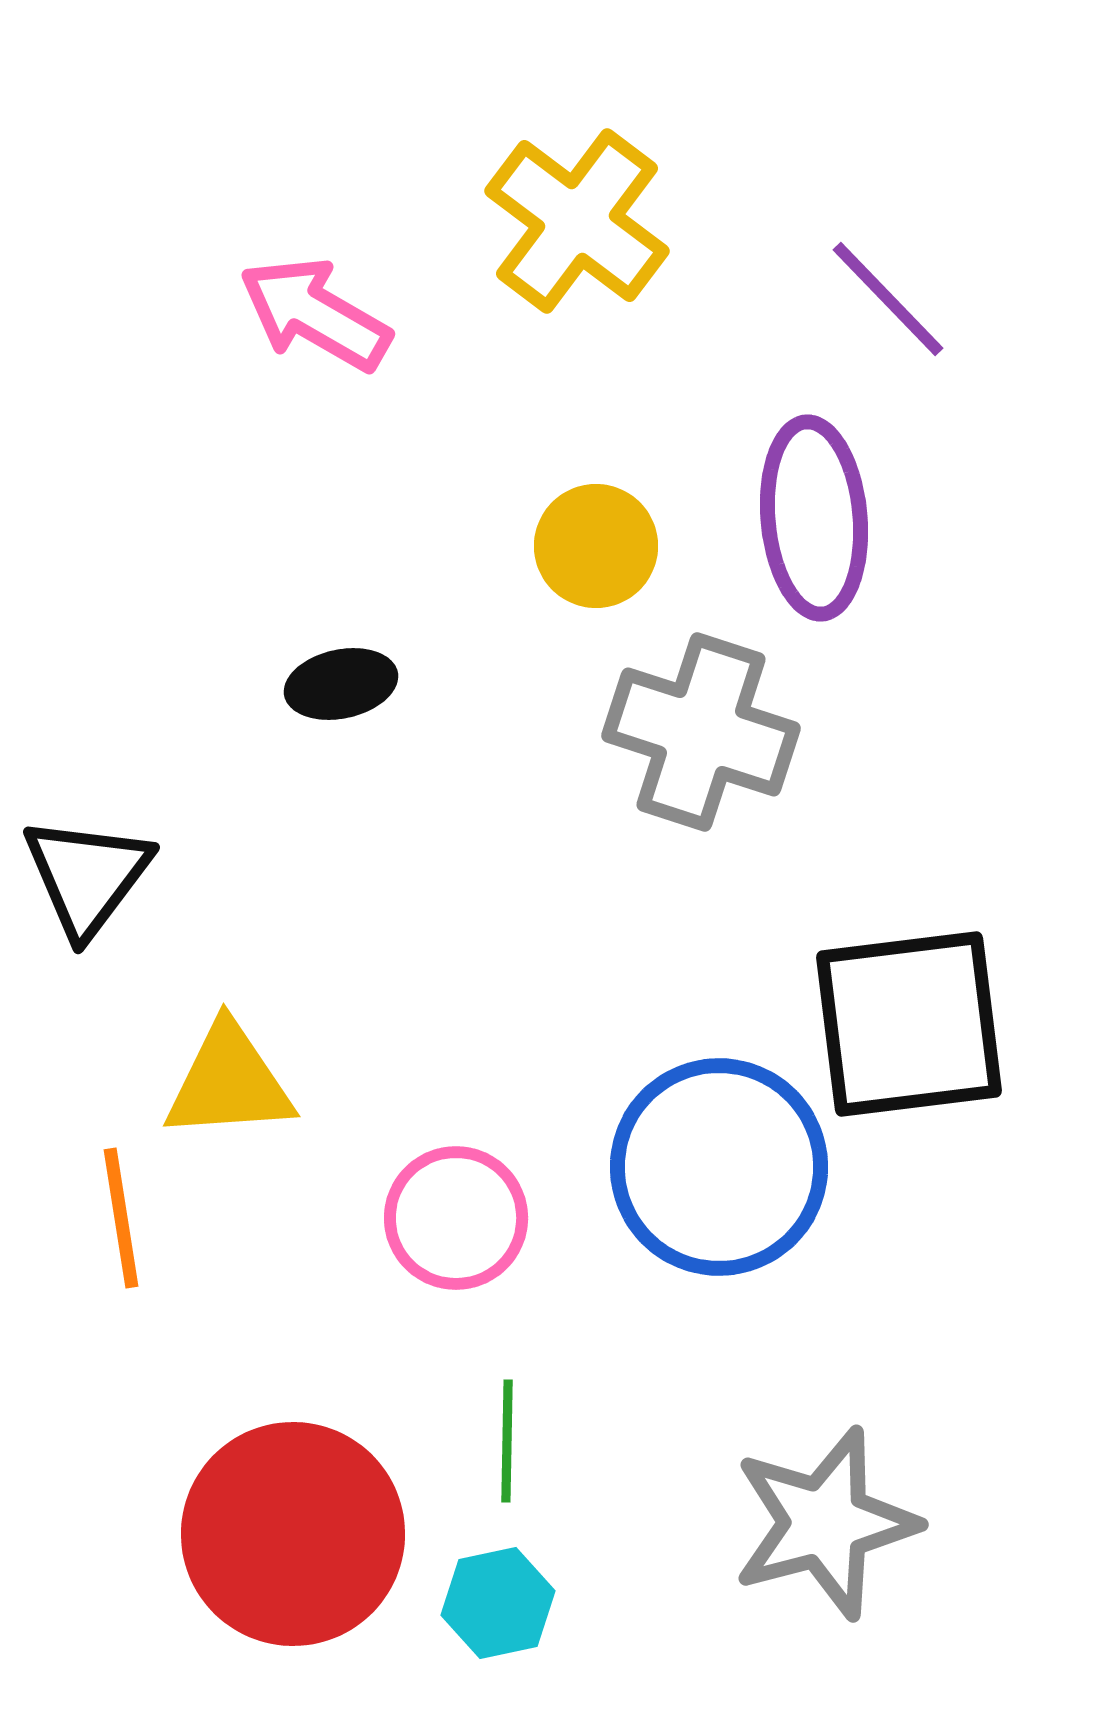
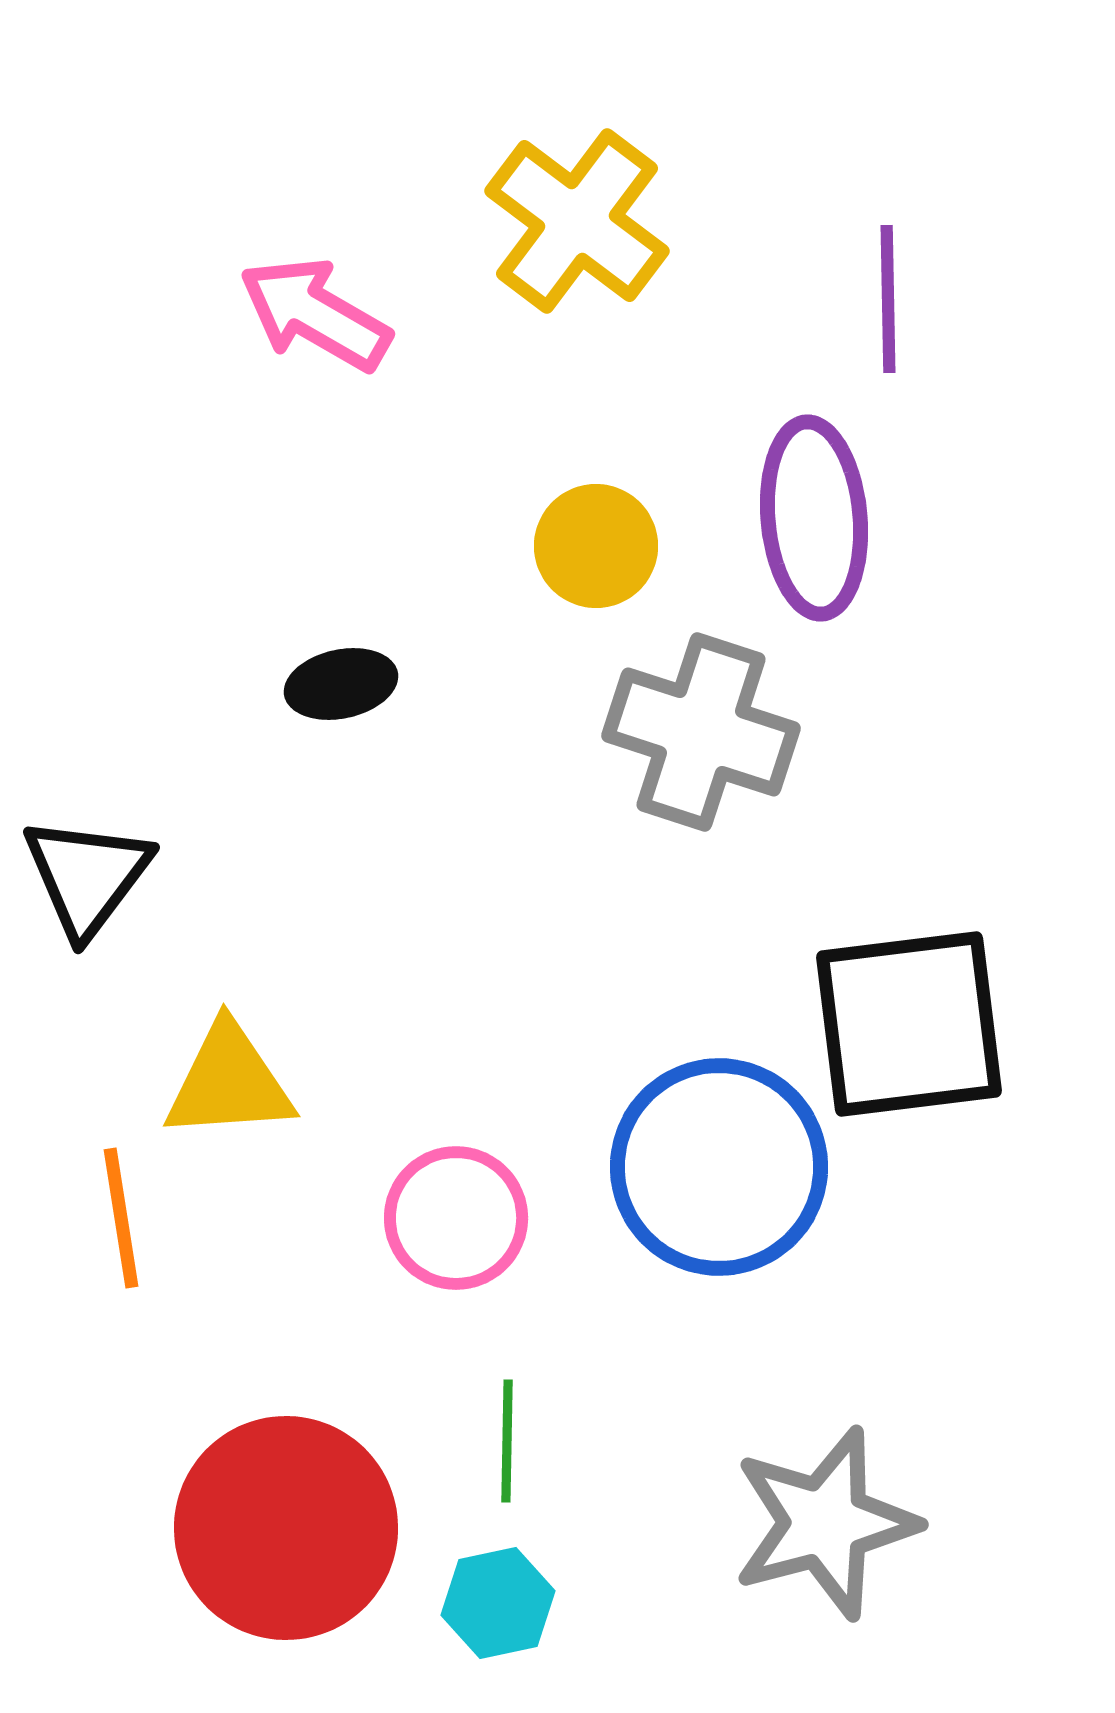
purple line: rotated 43 degrees clockwise
red circle: moved 7 px left, 6 px up
